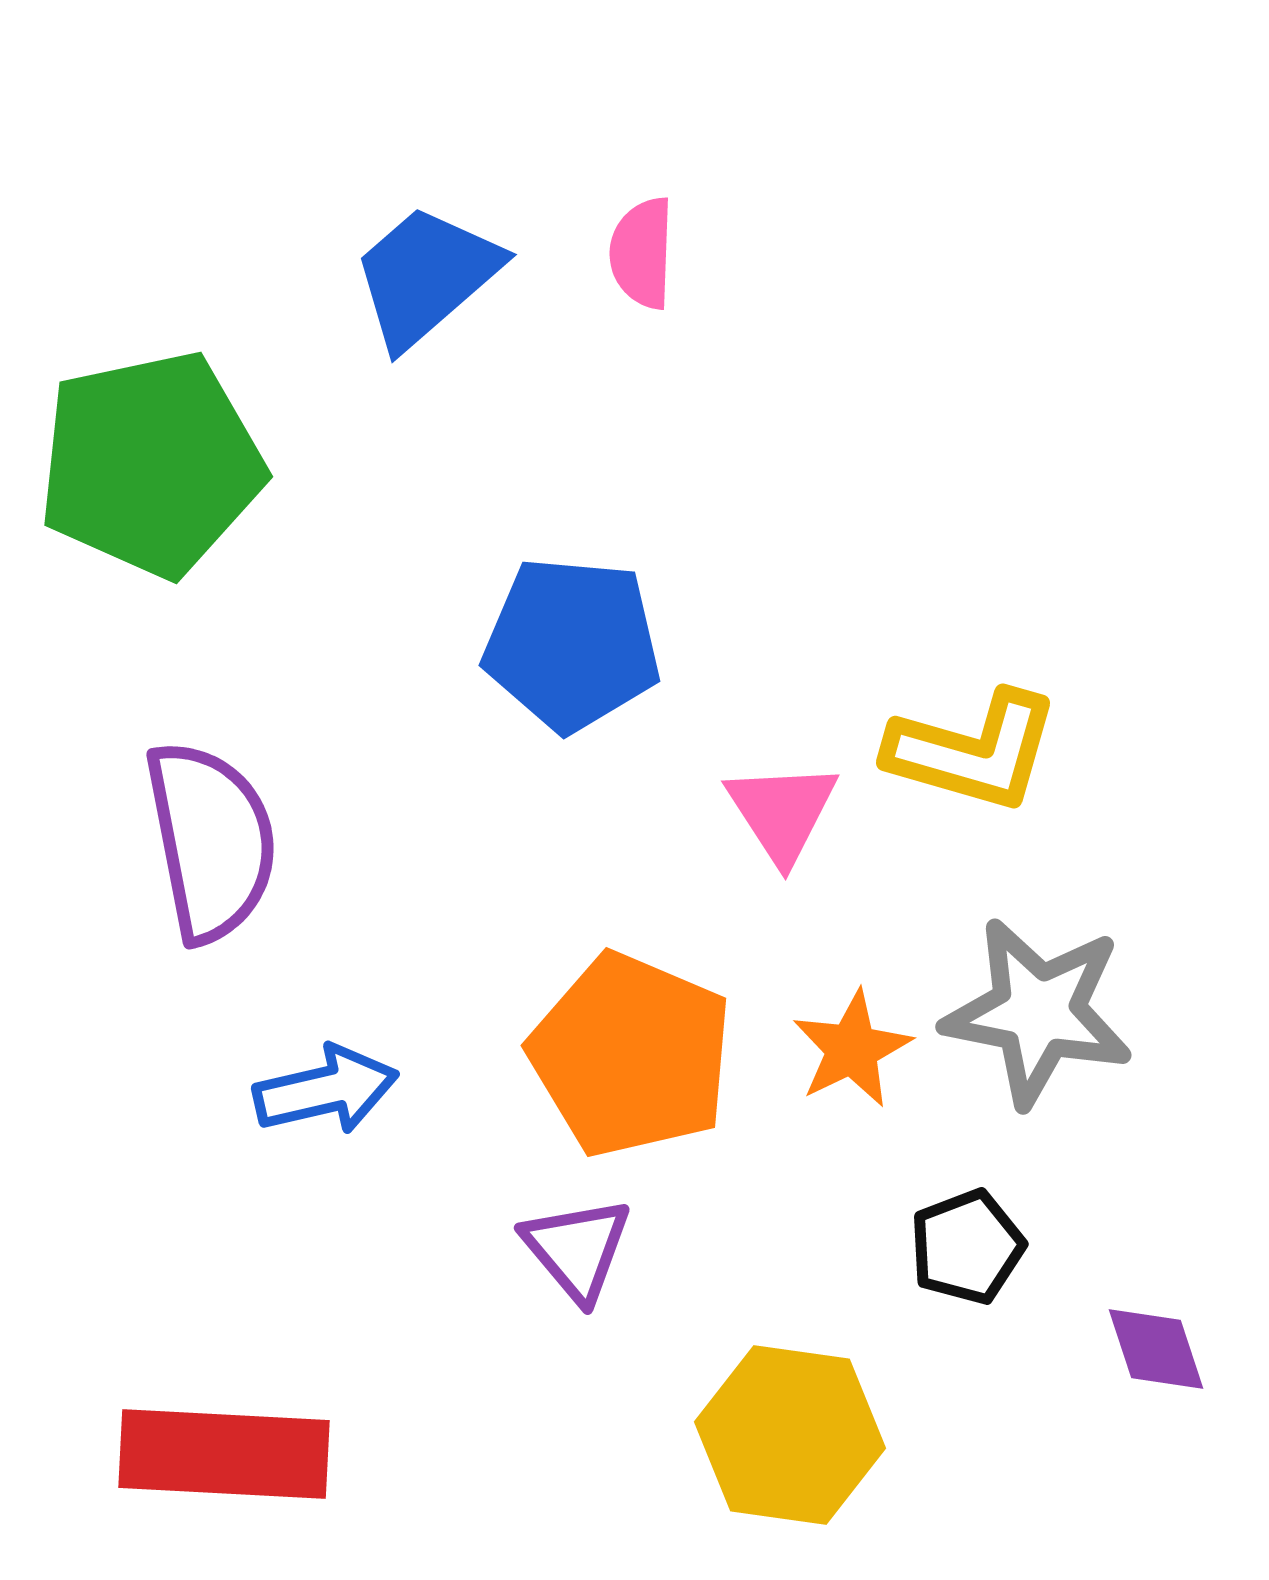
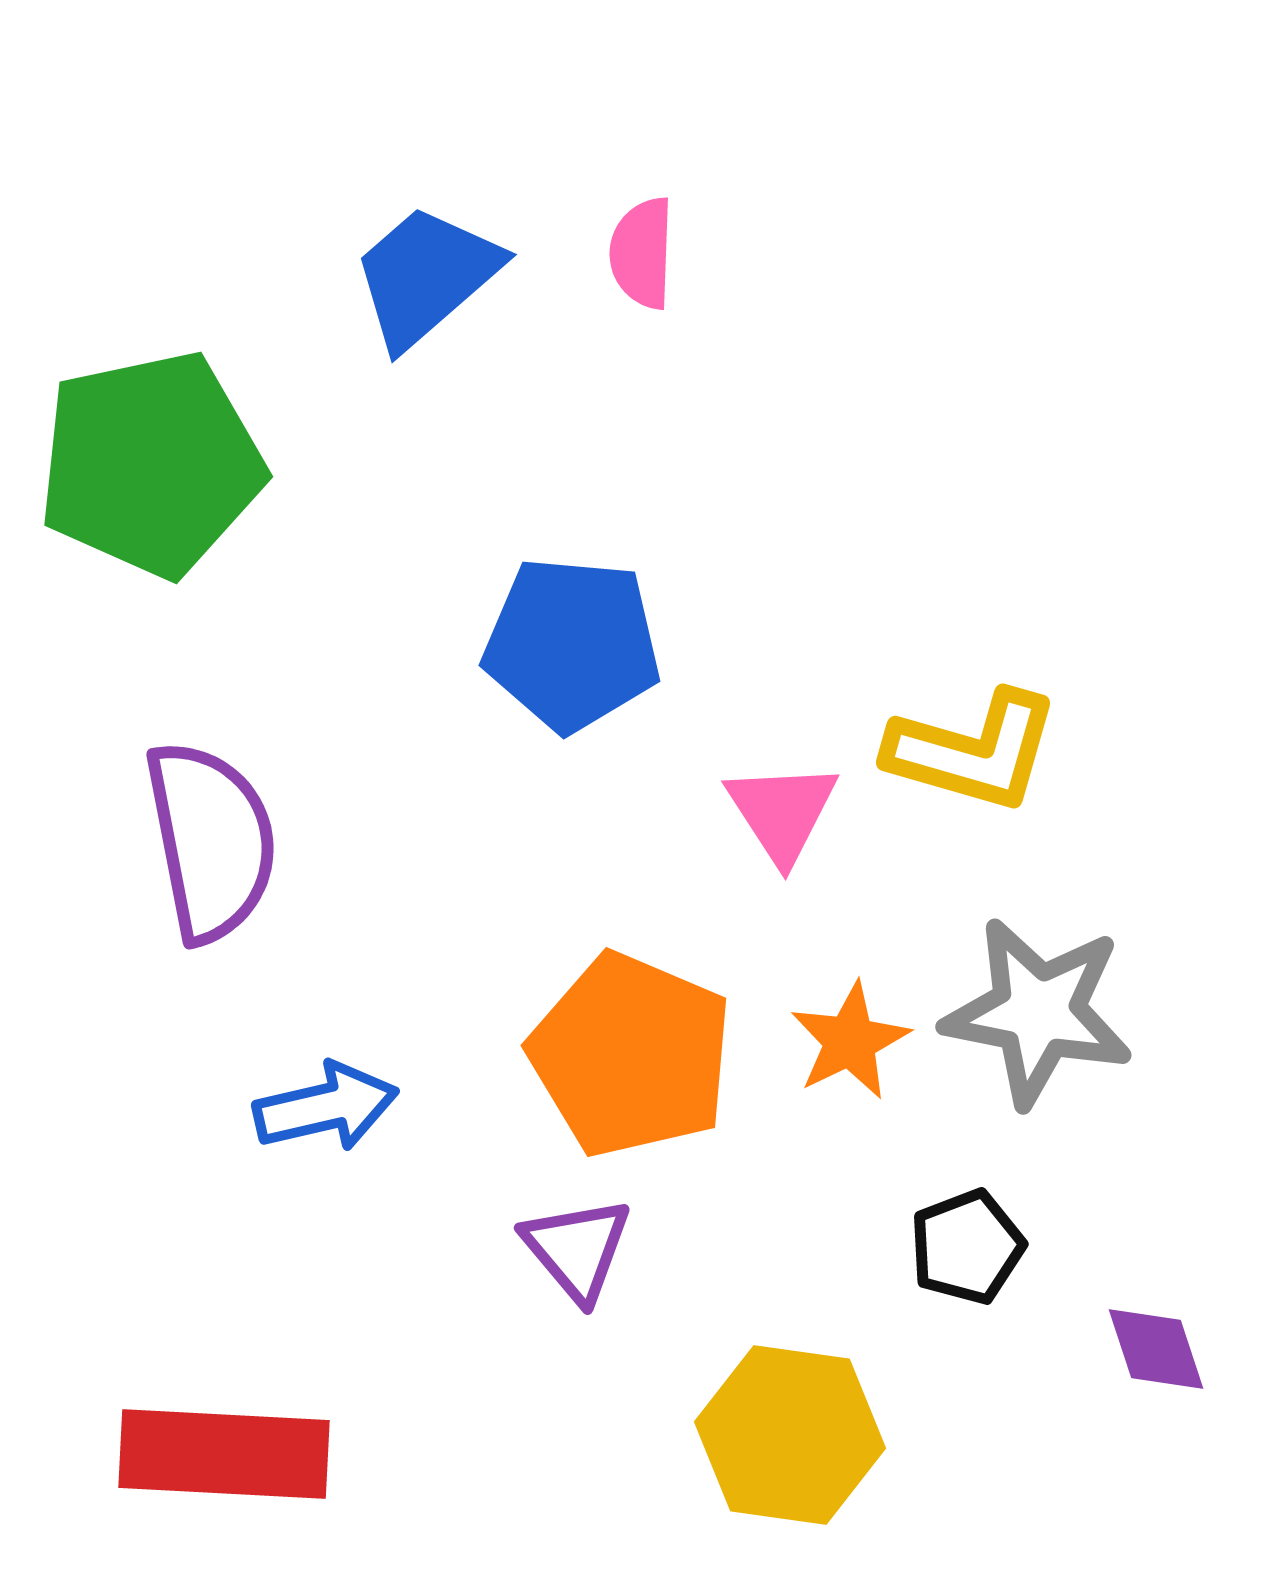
orange star: moved 2 px left, 8 px up
blue arrow: moved 17 px down
